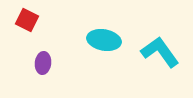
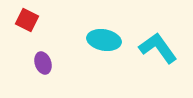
cyan L-shape: moved 2 px left, 4 px up
purple ellipse: rotated 25 degrees counterclockwise
